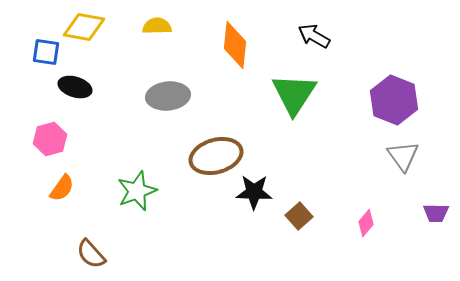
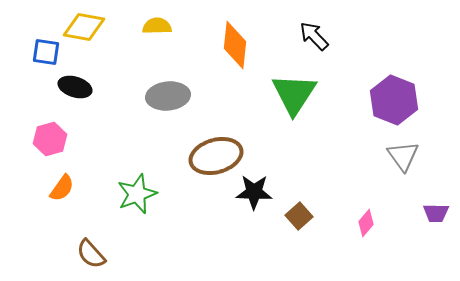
black arrow: rotated 16 degrees clockwise
green star: moved 3 px down
